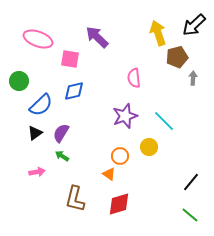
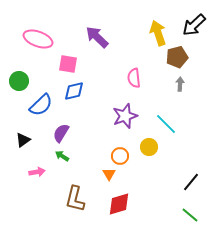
pink square: moved 2 px left, 5 px down
gray arrow: moved 13 px left, 6 px down
cyan line: moved 2 px right, 3 px down
black triangle: moved 12 px left, 7 px down
orange triangle: rotated 24 degrees clockwise
